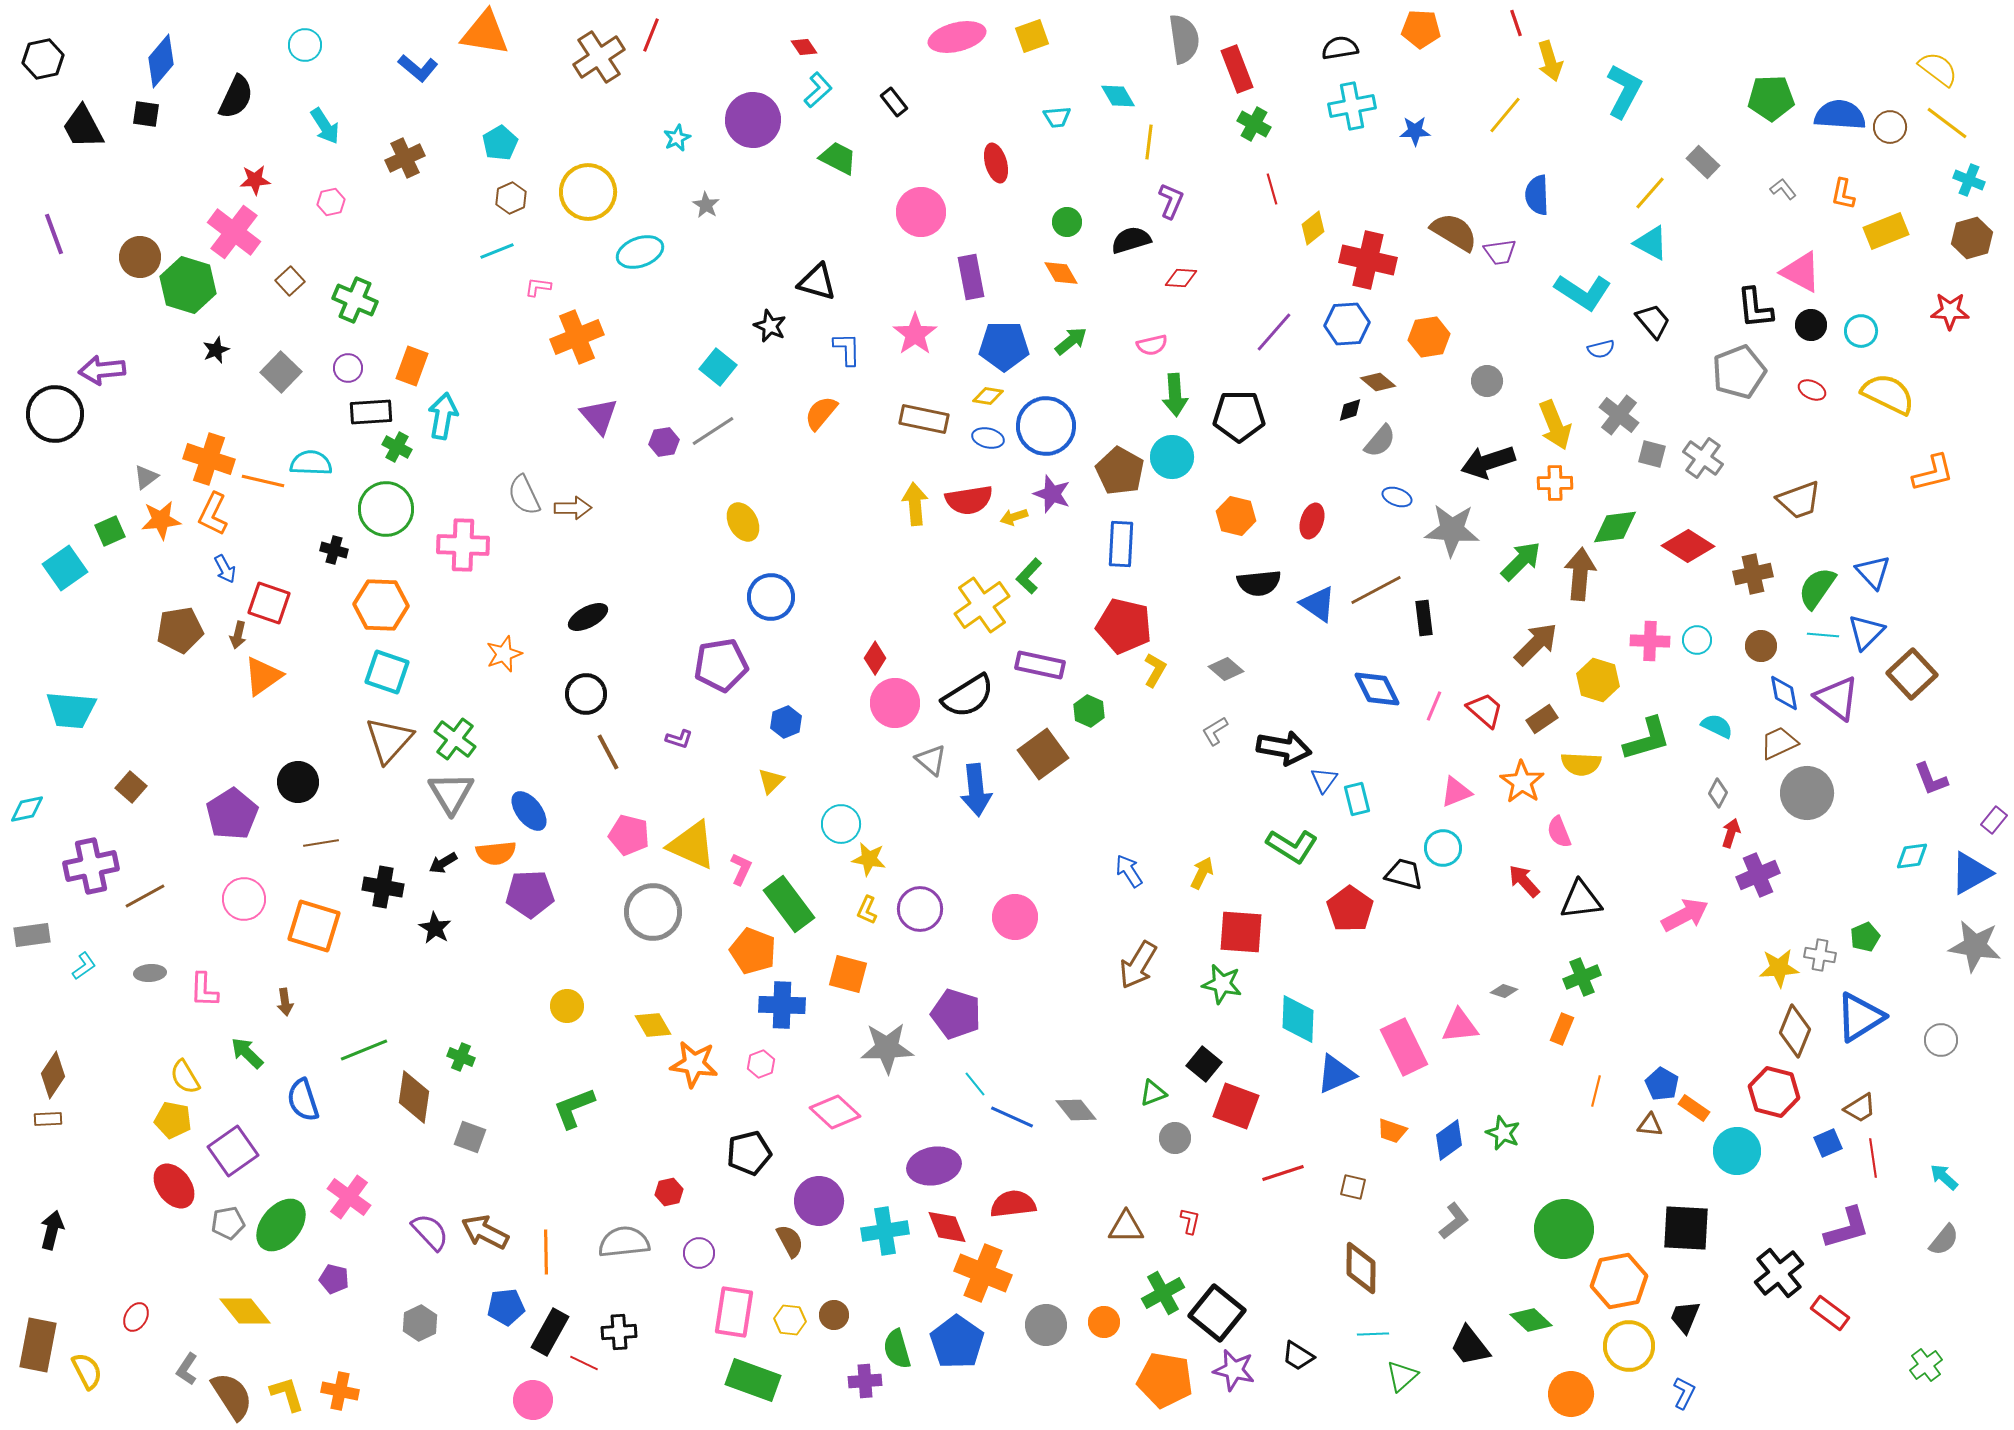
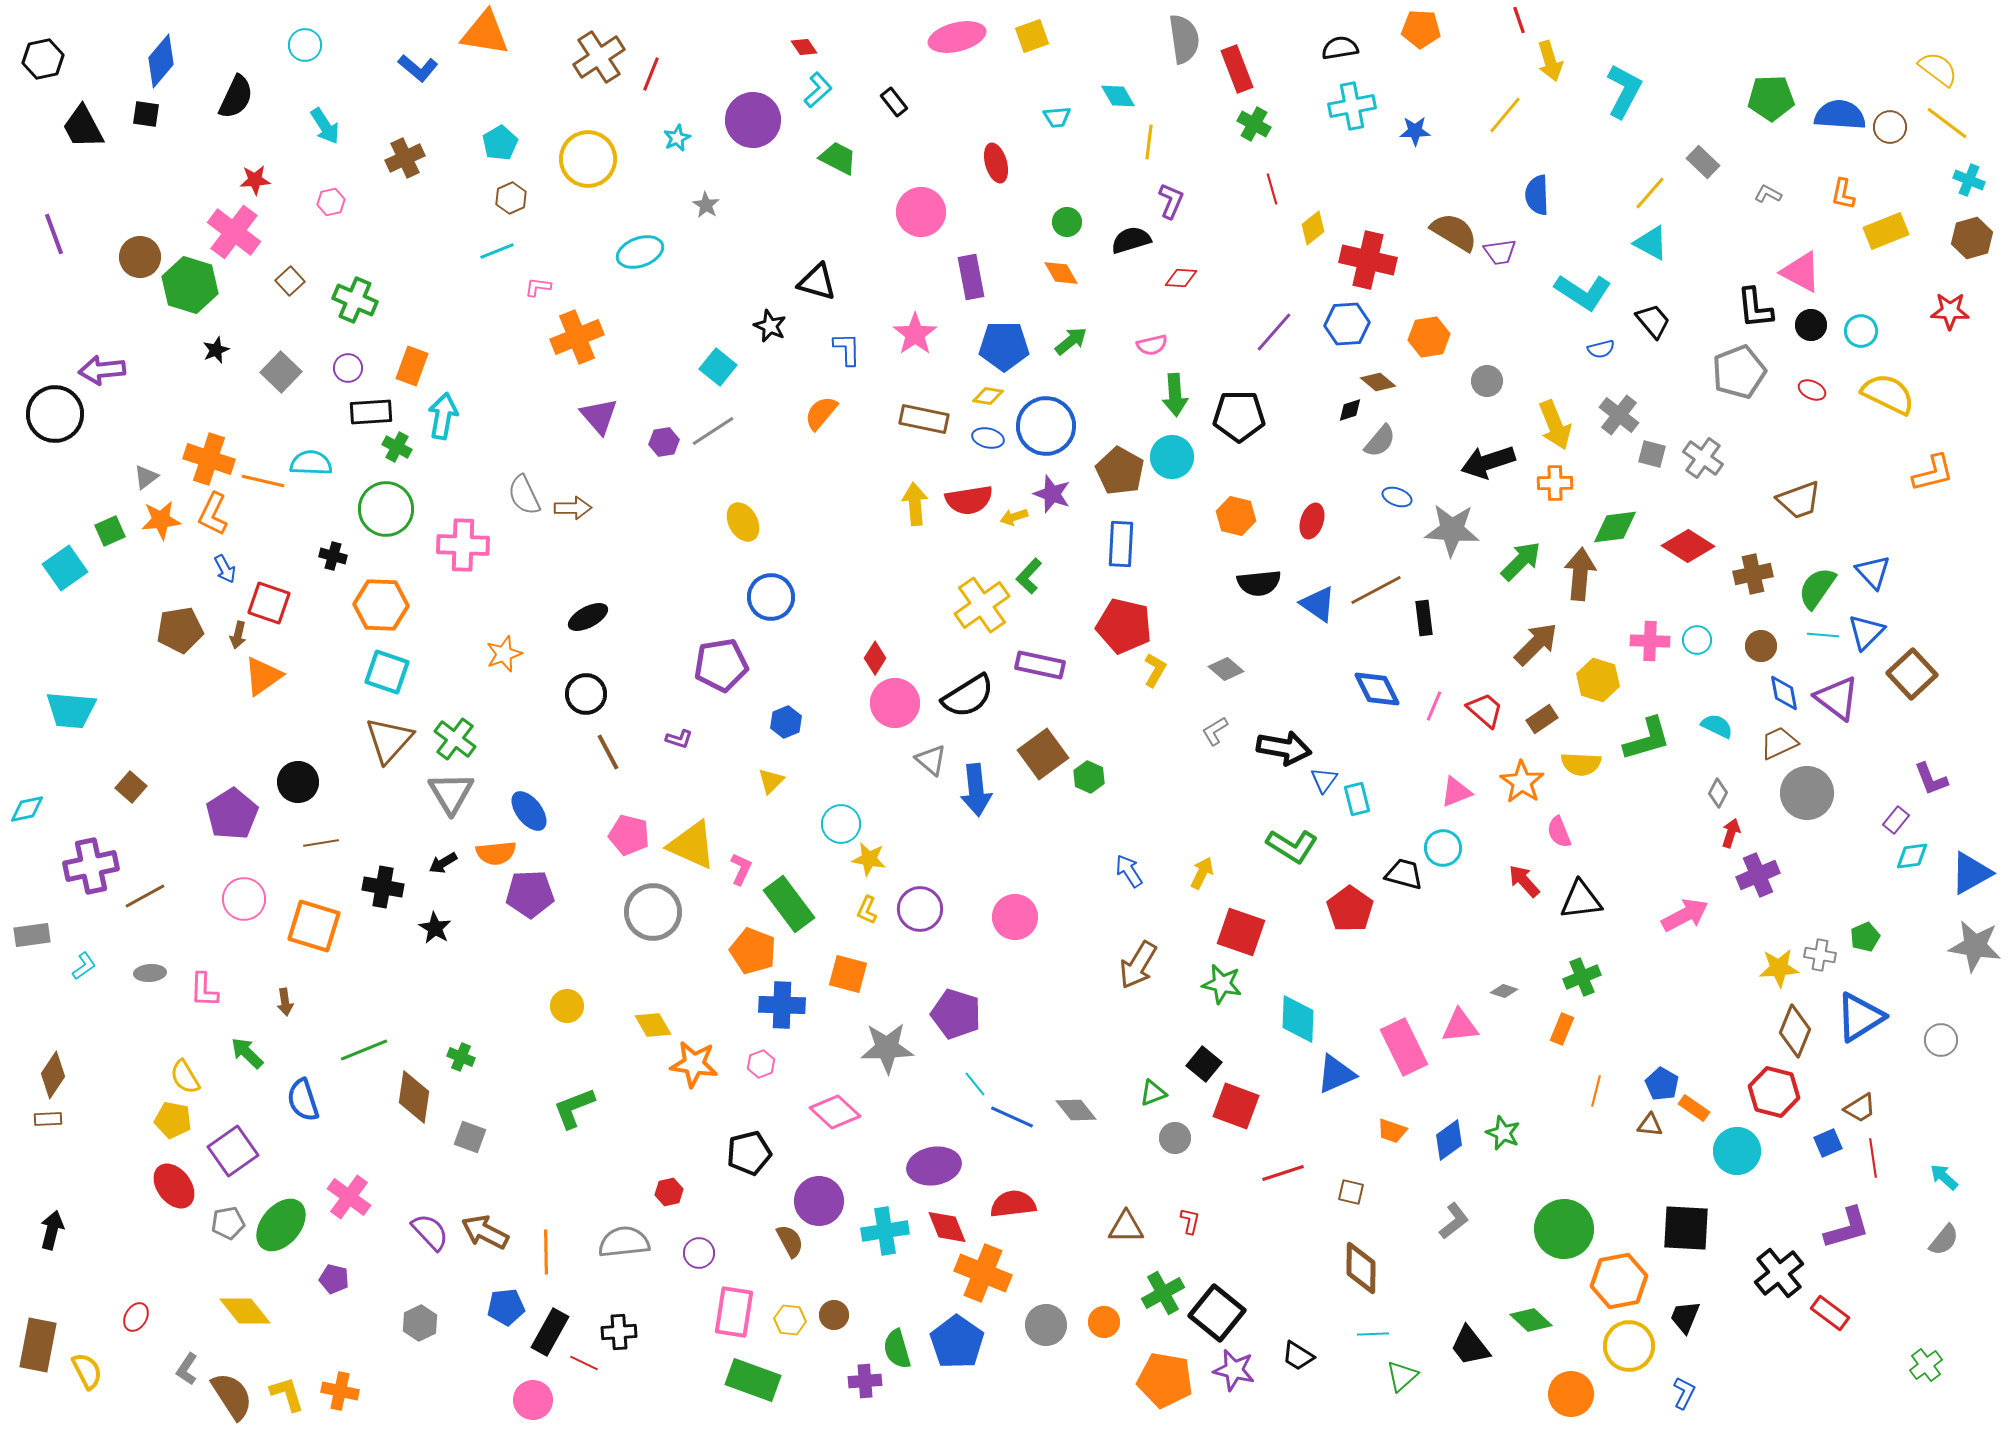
red line at (1516, 23): moved 3 px right, 3 px up
red line at (651, 35): moved 39 px down
gray L-shape at (1783, 189): moved 15 px left, 5 px down; rotated 24 degrees counterclockwise
yellow circle at (588, 192): moved 33 px up
green hexagon at (188, 285): moved 2 px right
black cross at (334, 550): moved 1 px left, 6 px down
green hexagon at (1089, 711): moved 66 px down
purple rectangle at (1994, 820): moved 98 px left
red square at (1241, 932): rotated 15 degrees clockwise
brown square at (1353, 1187): moved 2 px left, 5 px down
